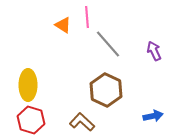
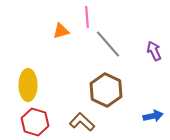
orange triangle: moved 2 px left, 6 px down; rotated 48 degrees counterclockwise
red hexagon: moved 4 px right, 2 px down
